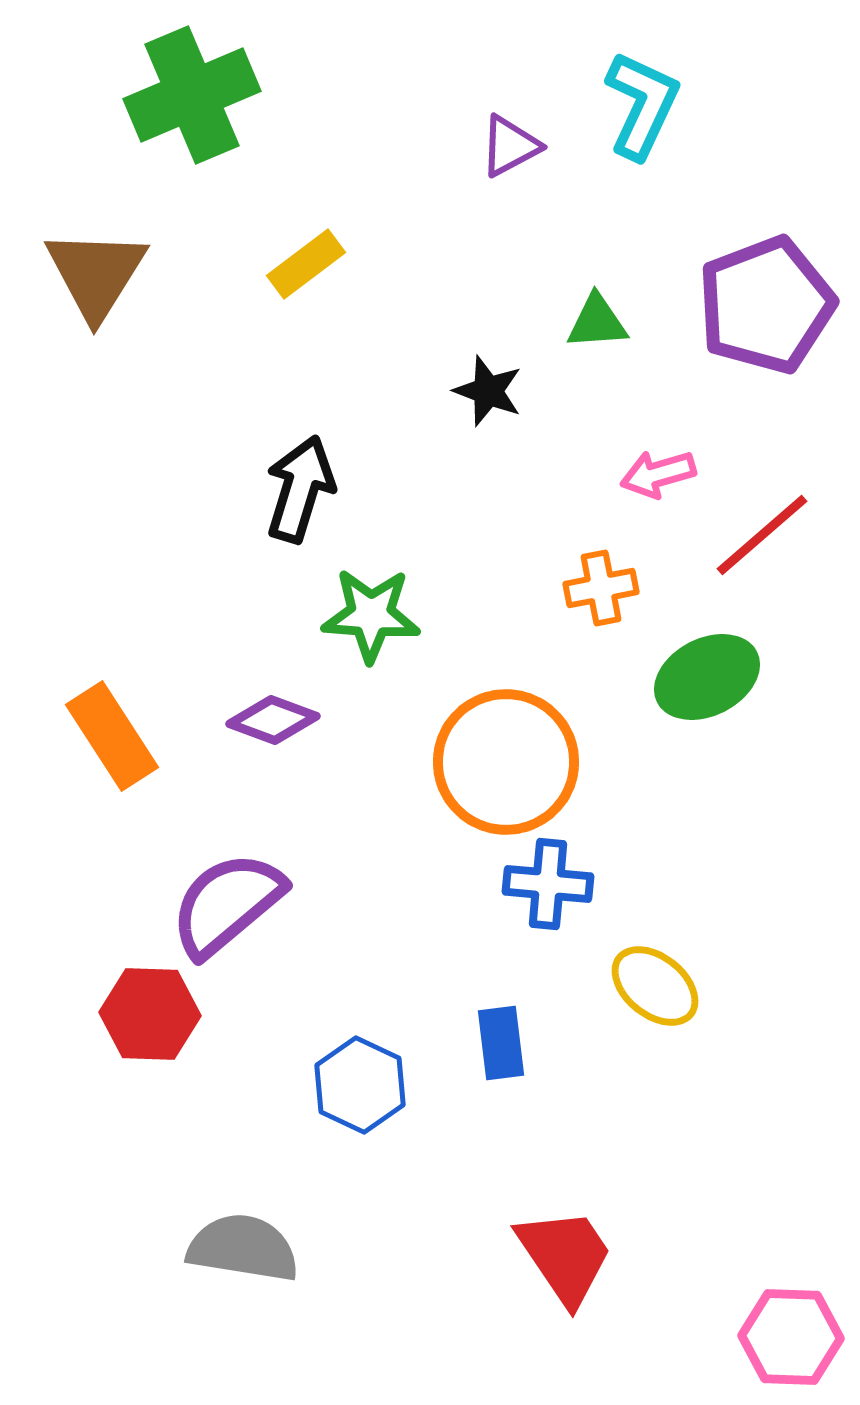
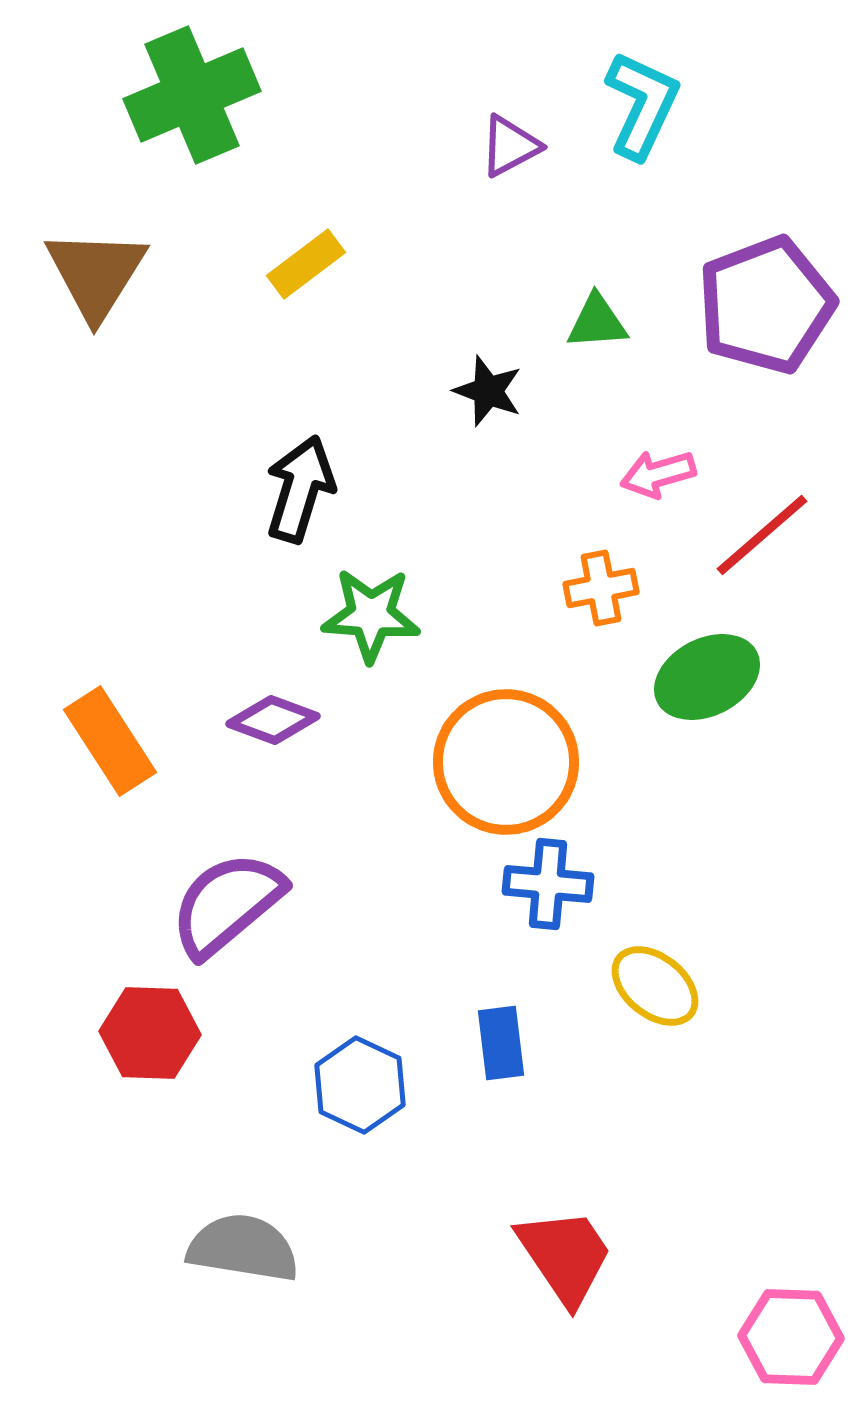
orange rectangle: moved 2 px left, 5 px down
red hexagon: moved 19 px down
